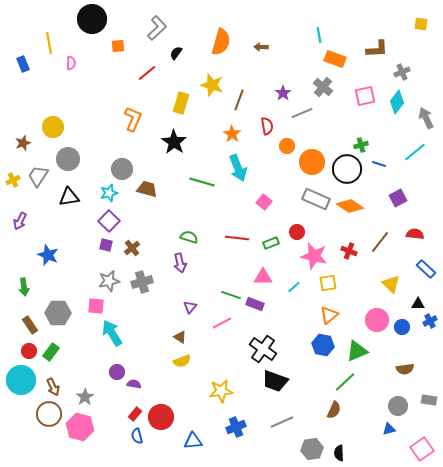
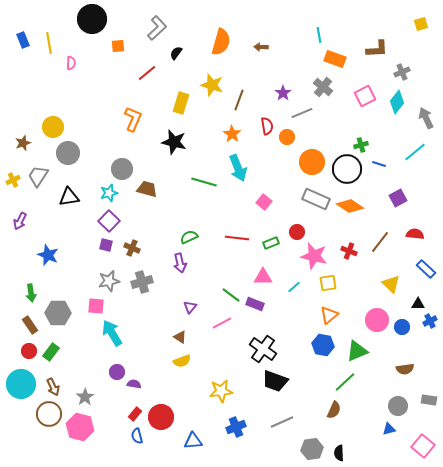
yellow square at (421, 24): rotated 24 degrees counterclockwise
blue rectangle at (23, 64): moved 24 px up
pink square at (365, 96): rotated 15 degrees counterclockwise
black star at (174, 142): rotated 20 degrees counterclockwise
orange circle at (287, 146): moved 9 px up
gray circle at (68, 159): moved 6 px up
green line at (202, 182): moved 2 px right
green semicircle at (189, 237): rotated 42 degrees counterclockwise
brown cross at (132, 248): rotated 28 degrees counterclockwise
green arrow at (24, 287): moved 7 px right, 6 px down
green line at (231, 295): rotated 18 degrees clockwise
cyan circle at (21, 380): moved 4 px down
pink square at (422, 449): moved 1 px right, 3 px up; rotated 15 degrees counterclockwise
